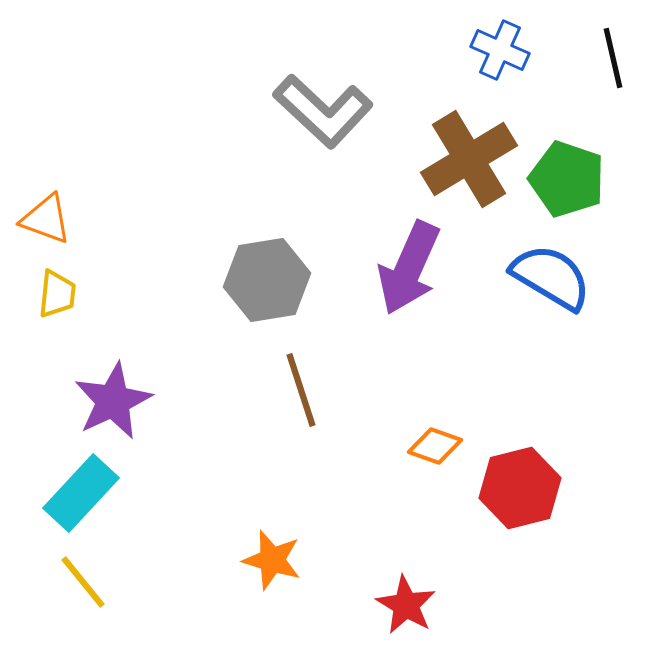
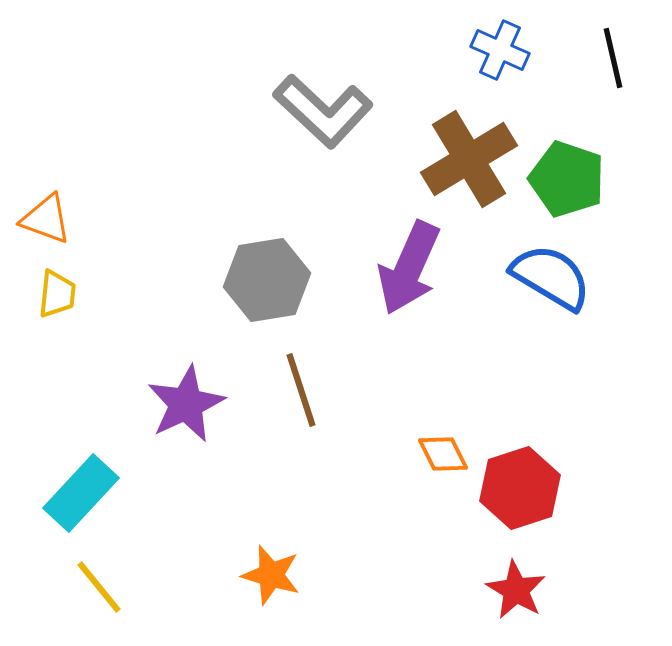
purple star: moved 73 px right, 3 px down
orange diamond: moved 8 px right, 8 px down; rotated 44 degrees clockwise
red hexagon: rotated 4 degrees counterclockwise
orange star: moved 1 px left, 15 px down
yellow line: moved 16 px right, 5 px down
red star: moved 110 px right, 15 px up
